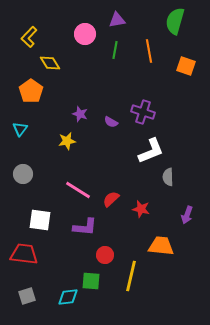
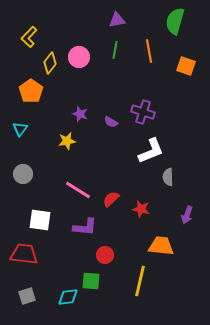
pink circle: moved 6 px left, 23 px down
yellow diamond: rotated 70 degrees clockwise
yellow line: moved 9 px right, 5 px down
